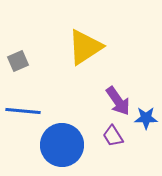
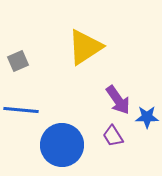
purple arrow: moved 1 px up
blue line: moved 2 px left, 1 px up
blue star: moved 1 px right, 1 px up
